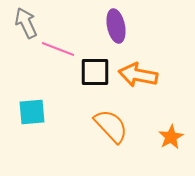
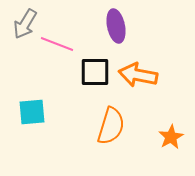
gray arrow: moved 1 px left, 1 px down; rotated 124 degrees counterclockwise
pink line: moved 1 px left, 5 px up
orange semicircle: rotated 60 degrees clockwise
